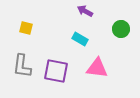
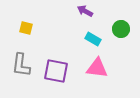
cyan rectangle: moved 13 px right
gray L-shape: moved 1 px left, 1 px up
